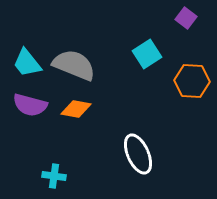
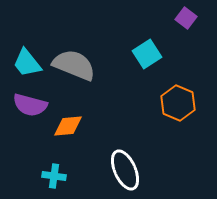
orange hexagon: moved 14 px left, 22 px down; rotated 20 degrees clockwise
orange diamond: moved 8 px left, 17 px down; rotated 16 degrees counterclockwise
white ellipse: moved 13 px left, 16 px down
